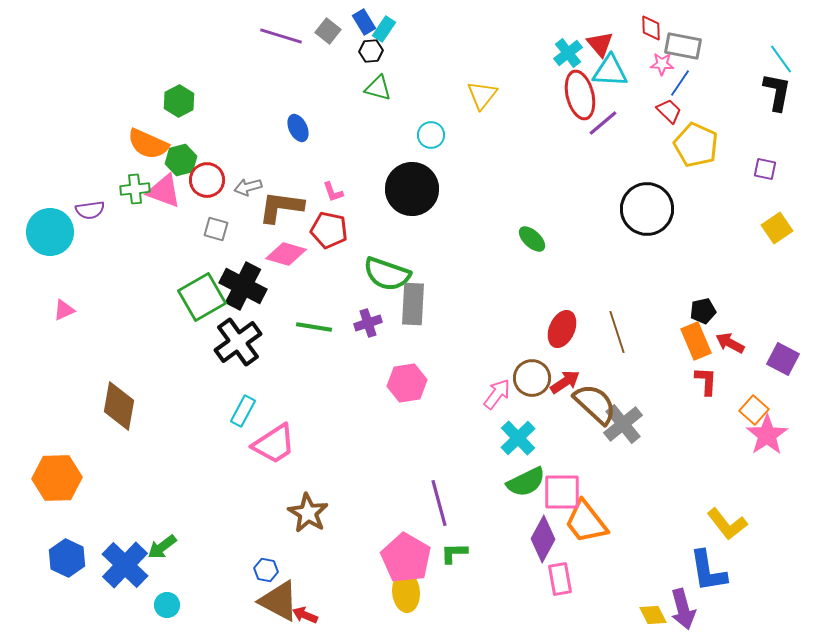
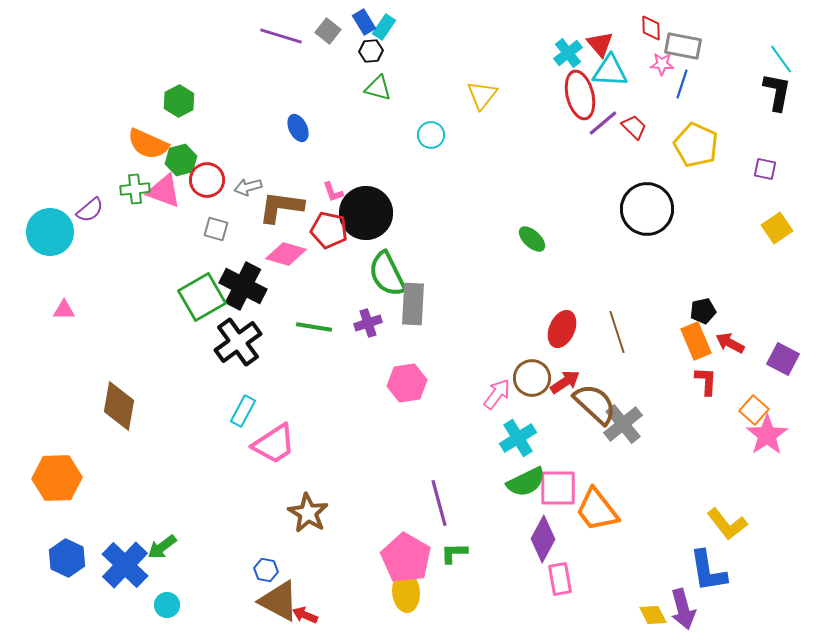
cyan rectangle at (384, 29): moved 2 px up
blue line at (680, 83): moved 2 px right, 1 px down; rotated 16 degrees counterclockwise
red trapezoid at (669, 111): moved 35 px left, 16 px down
black circle at (412, 189): moved 46 px left, 24 px down
purple semicircle at (90, 210): rotated 32 degrees counterclockwise
green semicircle at (387, 274): rotated 45 degrees clockwise
pink triangle at (64, 310): rotated 25 degrees clockwise
cyan cross at (518, 438): rotated 12 degrees clockwise
pink square at (562, 492): moved 4 px left, 4 px up
orange trapezoid at (586, 522): moved 11 px right, 12 px up
